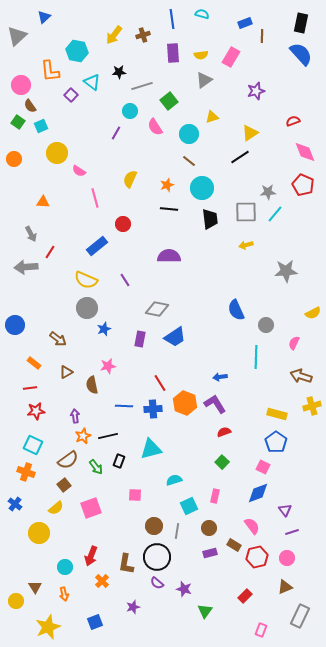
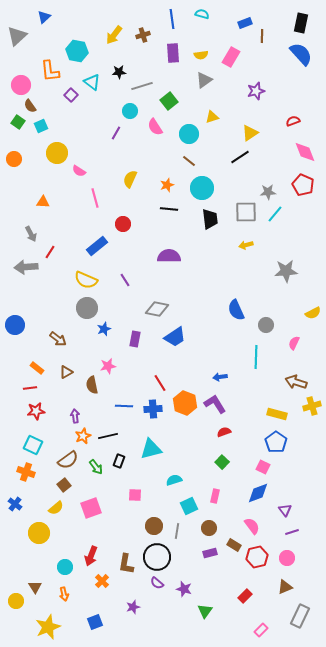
purple rectangle at (140, 339): moved 5 px left
orange rectangle at (34, 363): moved 3 px right, 5 px down
brown arrow at (301, 376): moved 5 px left, 6 px down
pink rectangle at (261, 630): rotated 24 degrees clockwise
